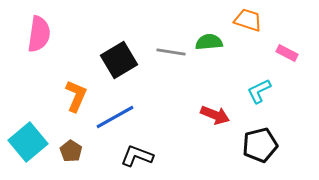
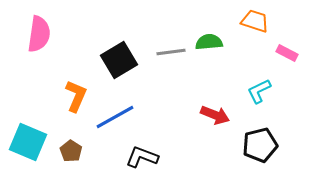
orange trapezoid: moved 7 px right, 1 px down
gray line: rotated 16 degrees counterclockwise
cyan square: rotated 27 degrees counterclockwise
black L-shape: moved 5 px right, 1 px down
